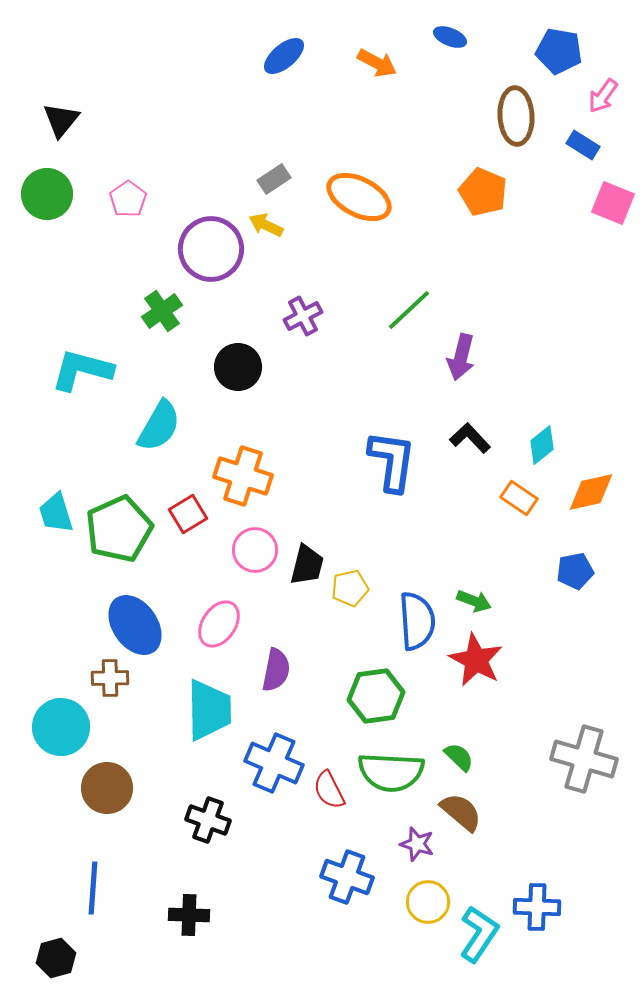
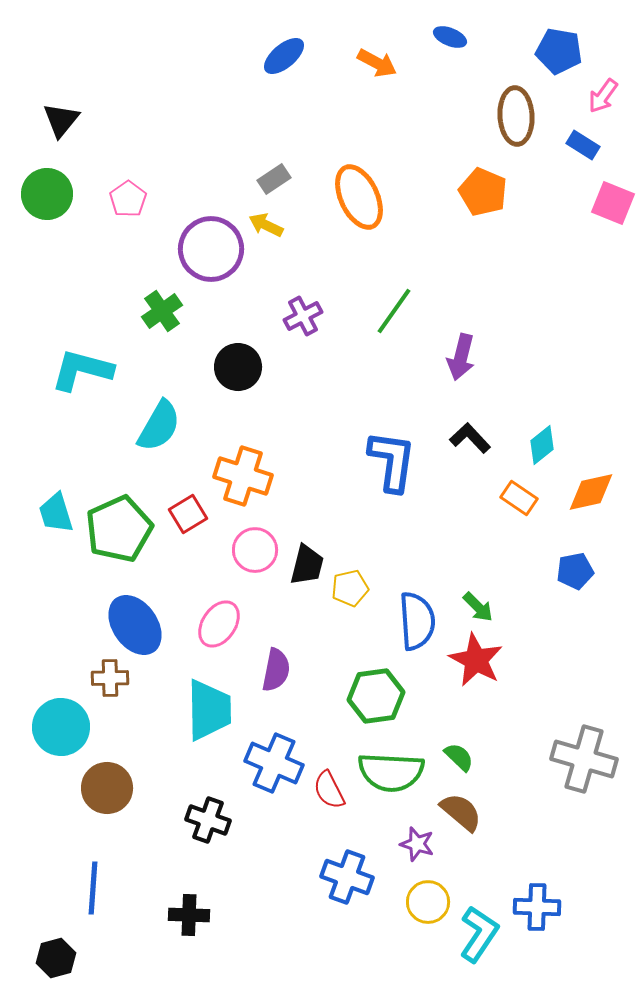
orange ellipse at (359, 197): rotated 38 degrees clockwise
green line at (409, 310): moved 15 px left, 1 px down; rotated 12 degrees counterclockwise
green arrow at (474, 601): moved 4 px right, 6 px down; rotated 24 degrees clockwise
